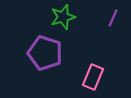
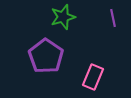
purple line: rotated 36 degrees counterclockwise
purple pentagon: moved 1 px right, 3 px down; rotated 16 degrees clockwise
